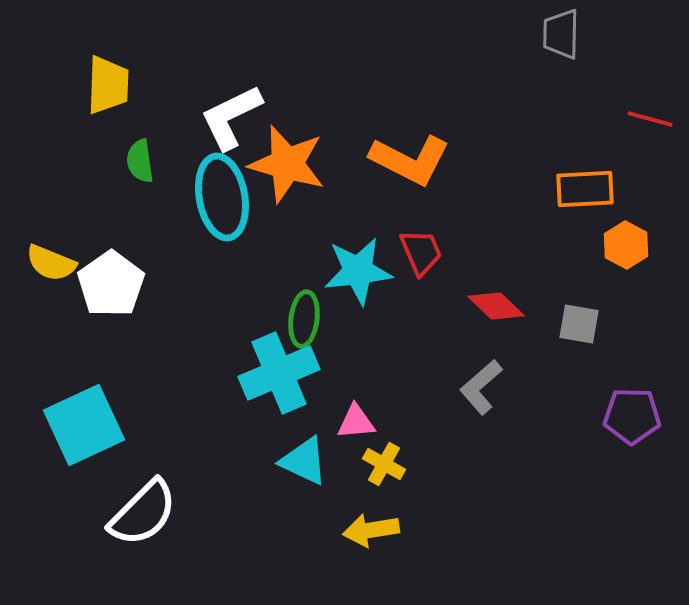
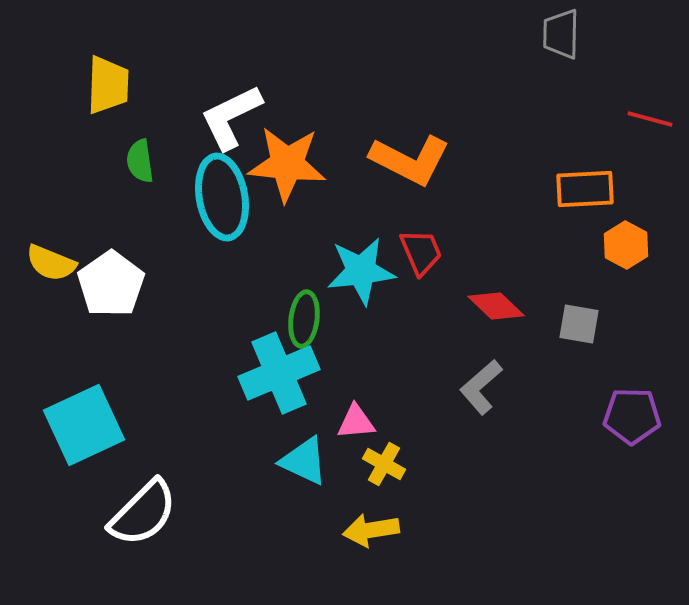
orange star: rotated 10 degrees counterclockwise
cyan star: moved 3 px right
